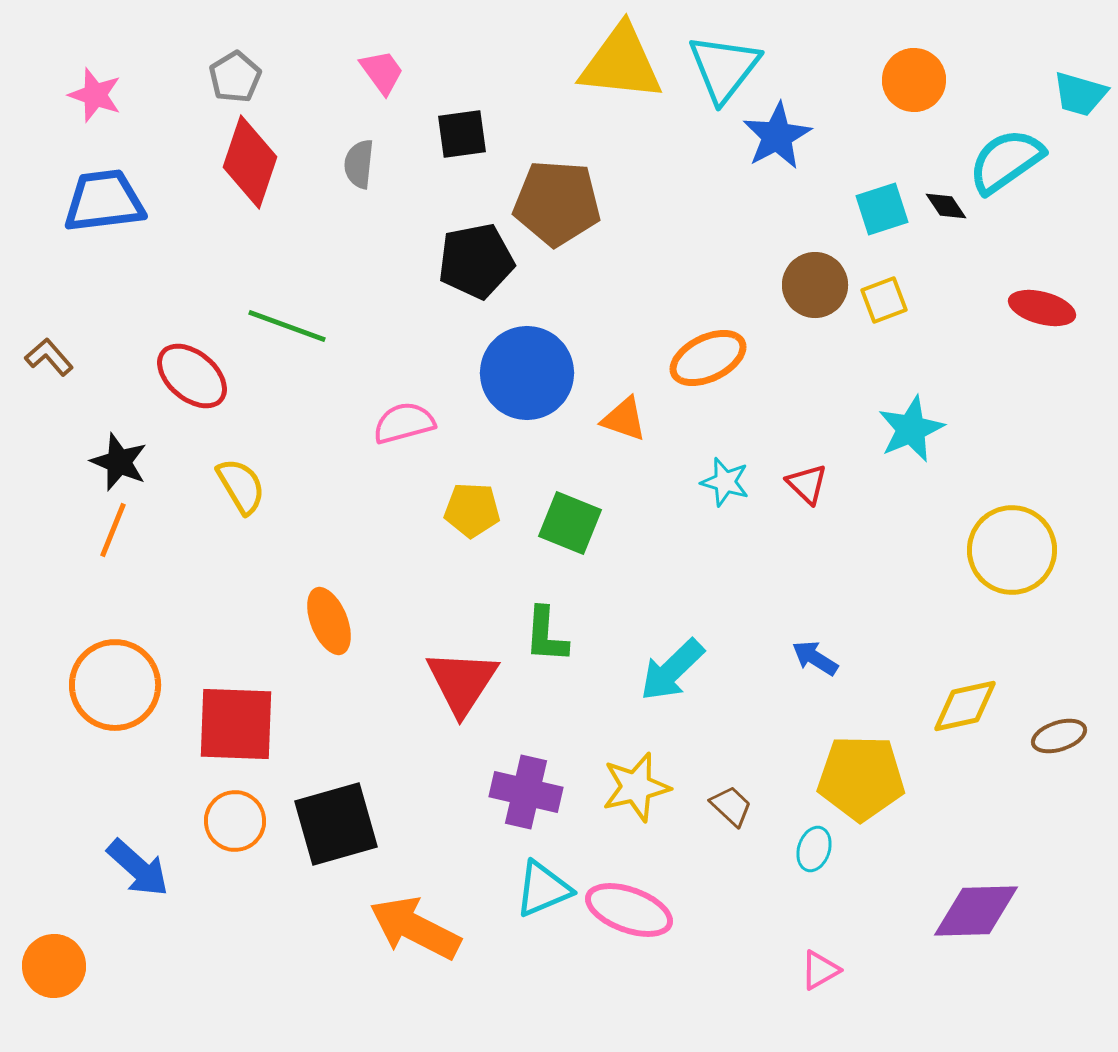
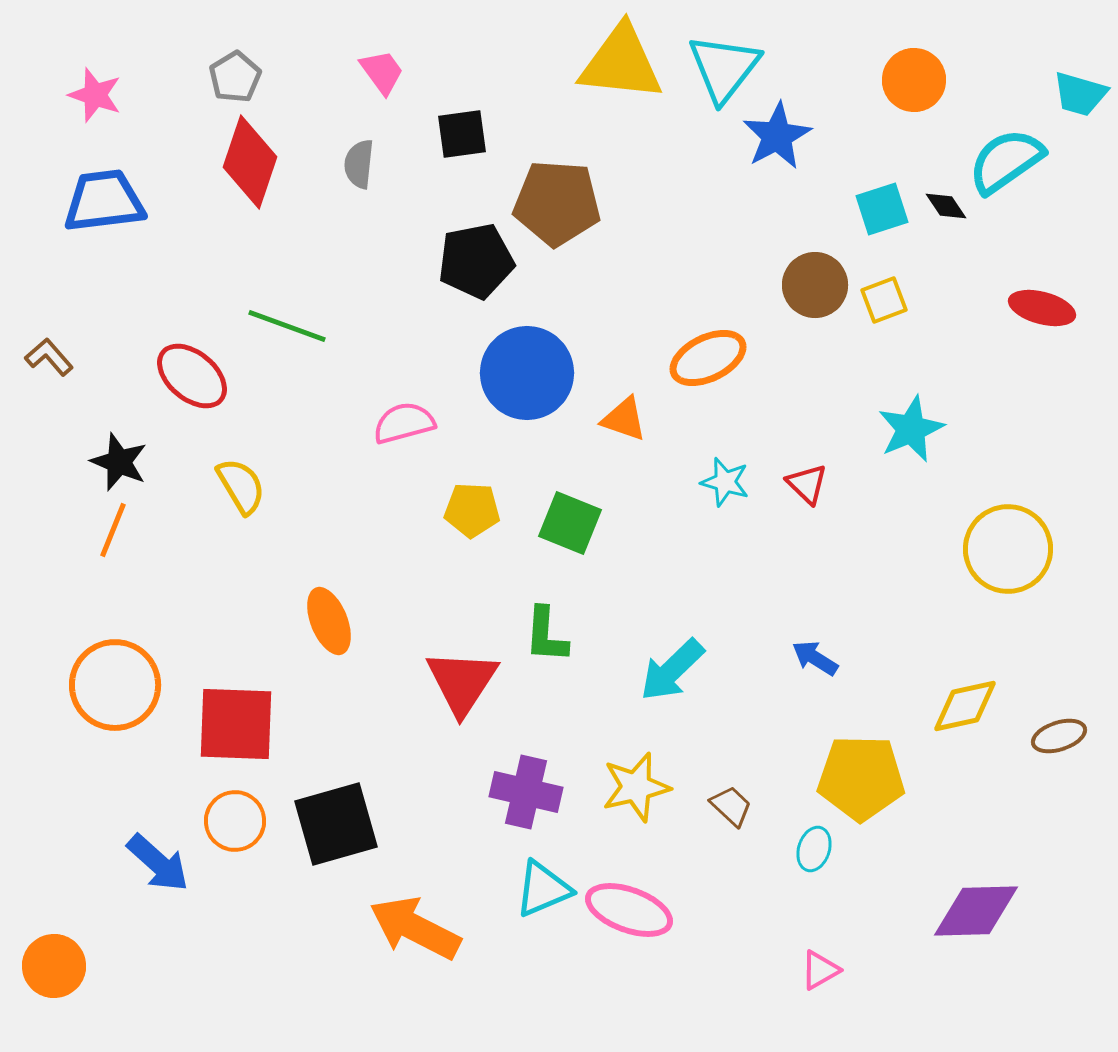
yellow circle at (1012, 550): moved 4 px left, 1 px up
blue arrow at (138, 868): moved 20 px right, 5 px up
